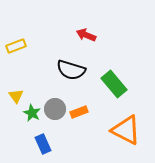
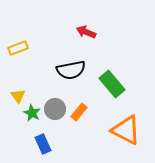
red arrow: moved 3 px up
yellow rectangle: moved 2 px right, 2 px down
black semicircle: rotated 28 degrees counterclockwise
green rectangle: moved 2 px left
yellow triangle: moved 2 px right
orange rectangle: rotated 30 degrees counterclockwise
